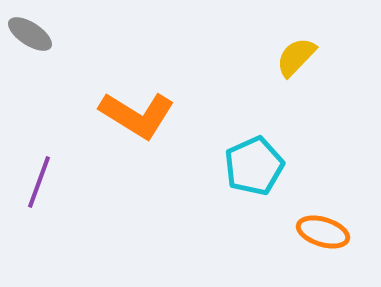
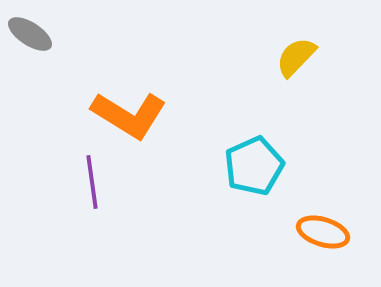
orange L-shape: moved 8 px left
purple line: moved 53 px right; rotated 28 degrees counterclockwise
